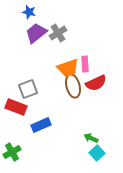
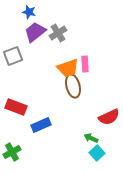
purple trapezoid: moved 1 px left, 1 px up
red semicircle: moved 13 px right, 34 px down
gray square: moved 15 px left, 33 px up
